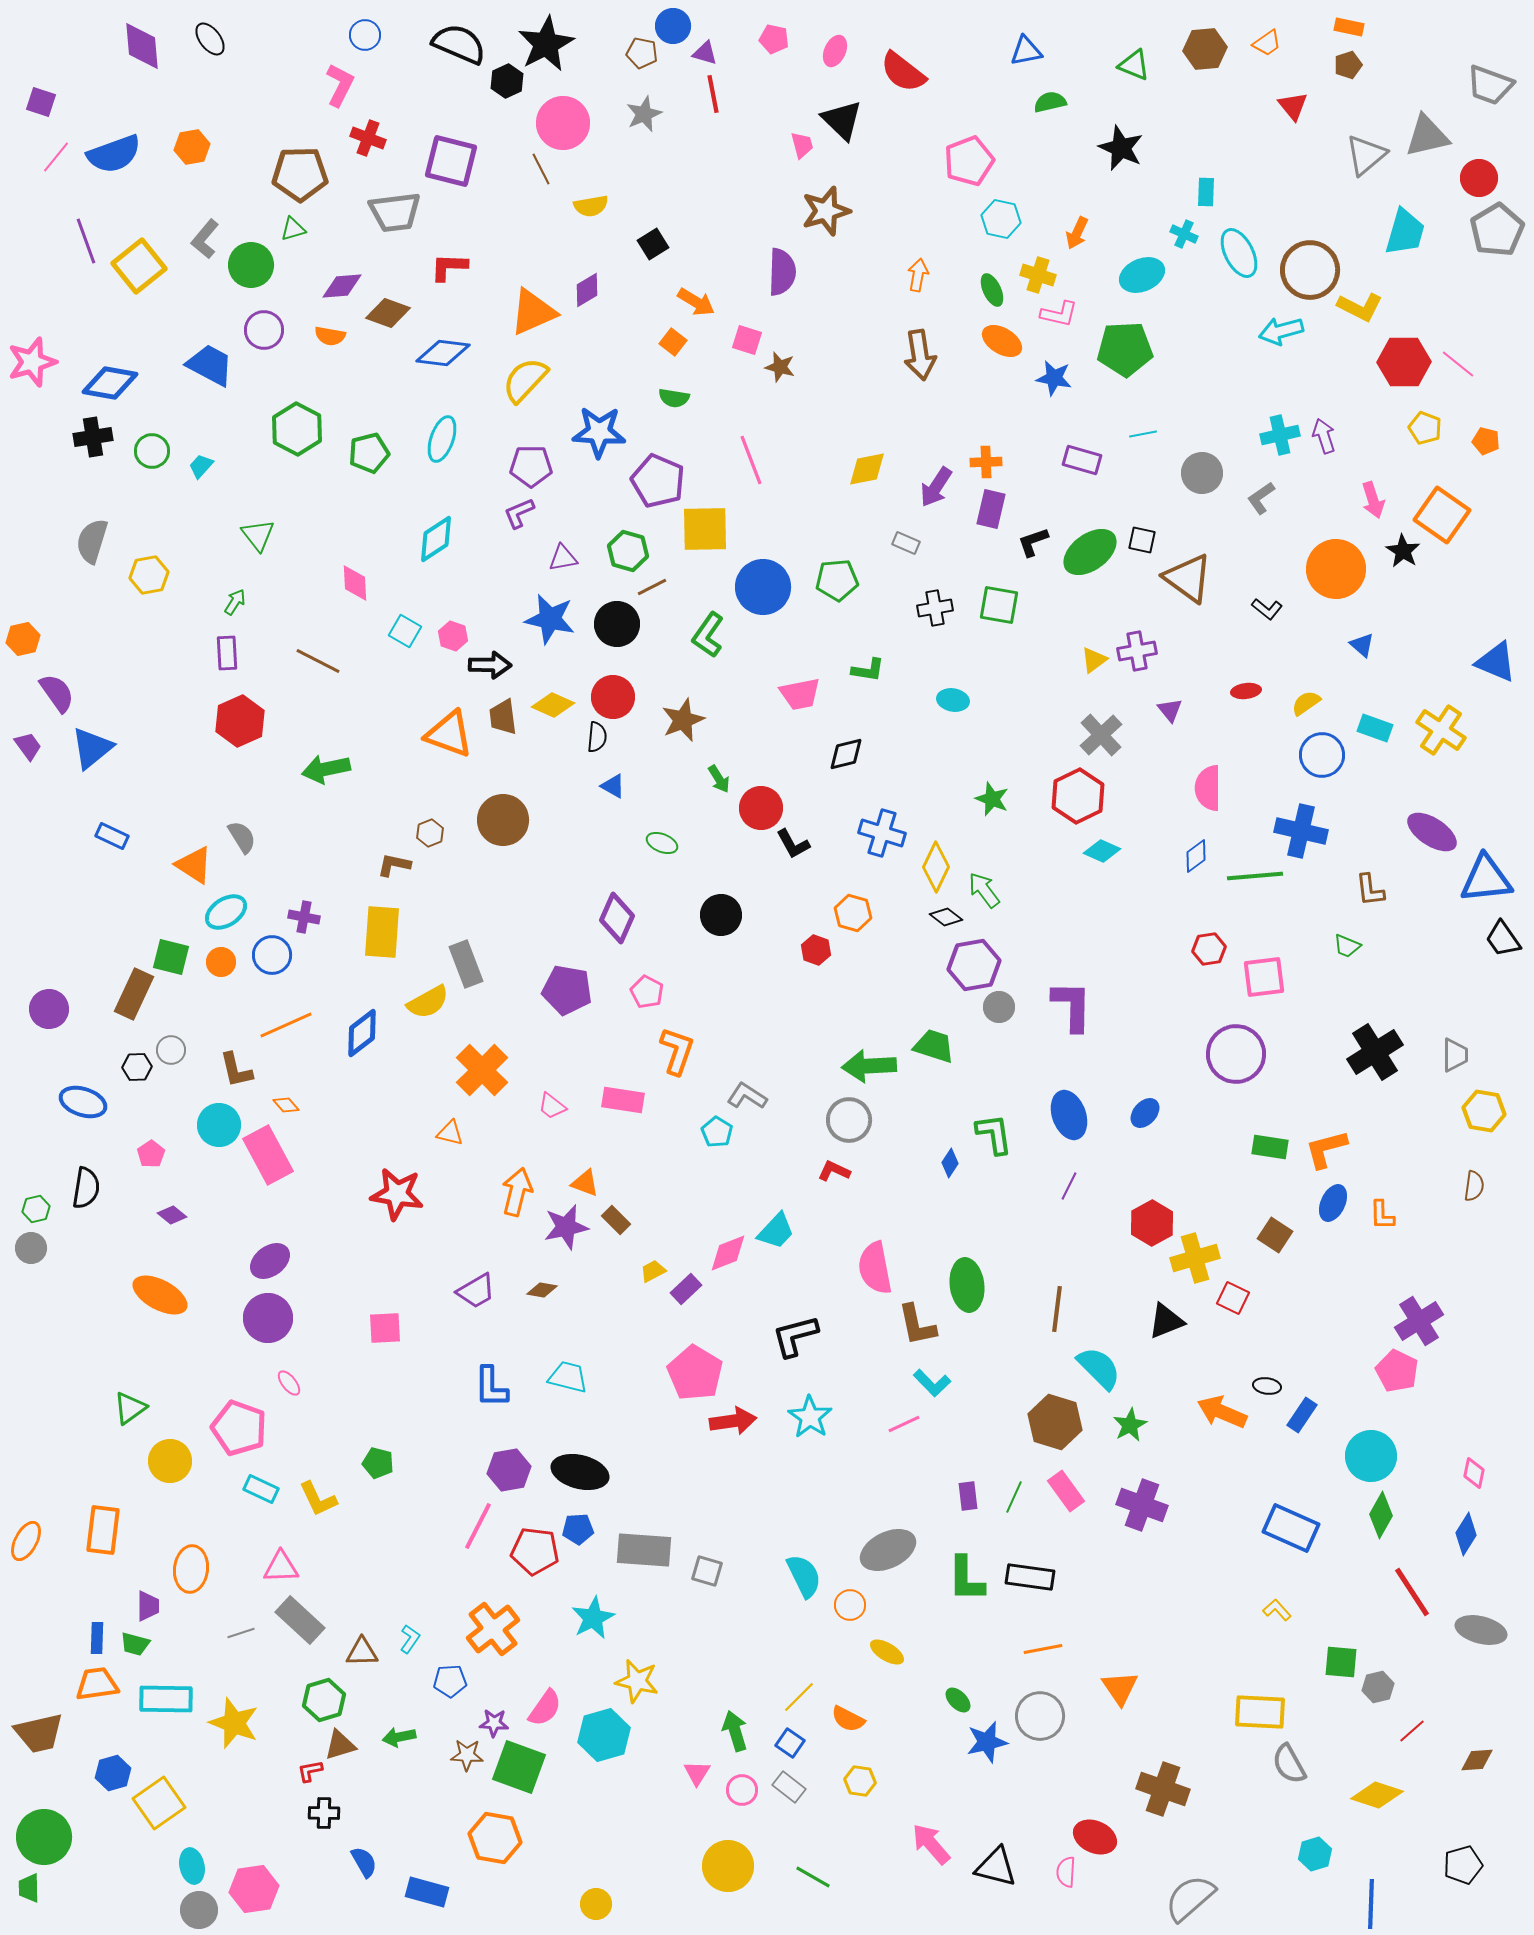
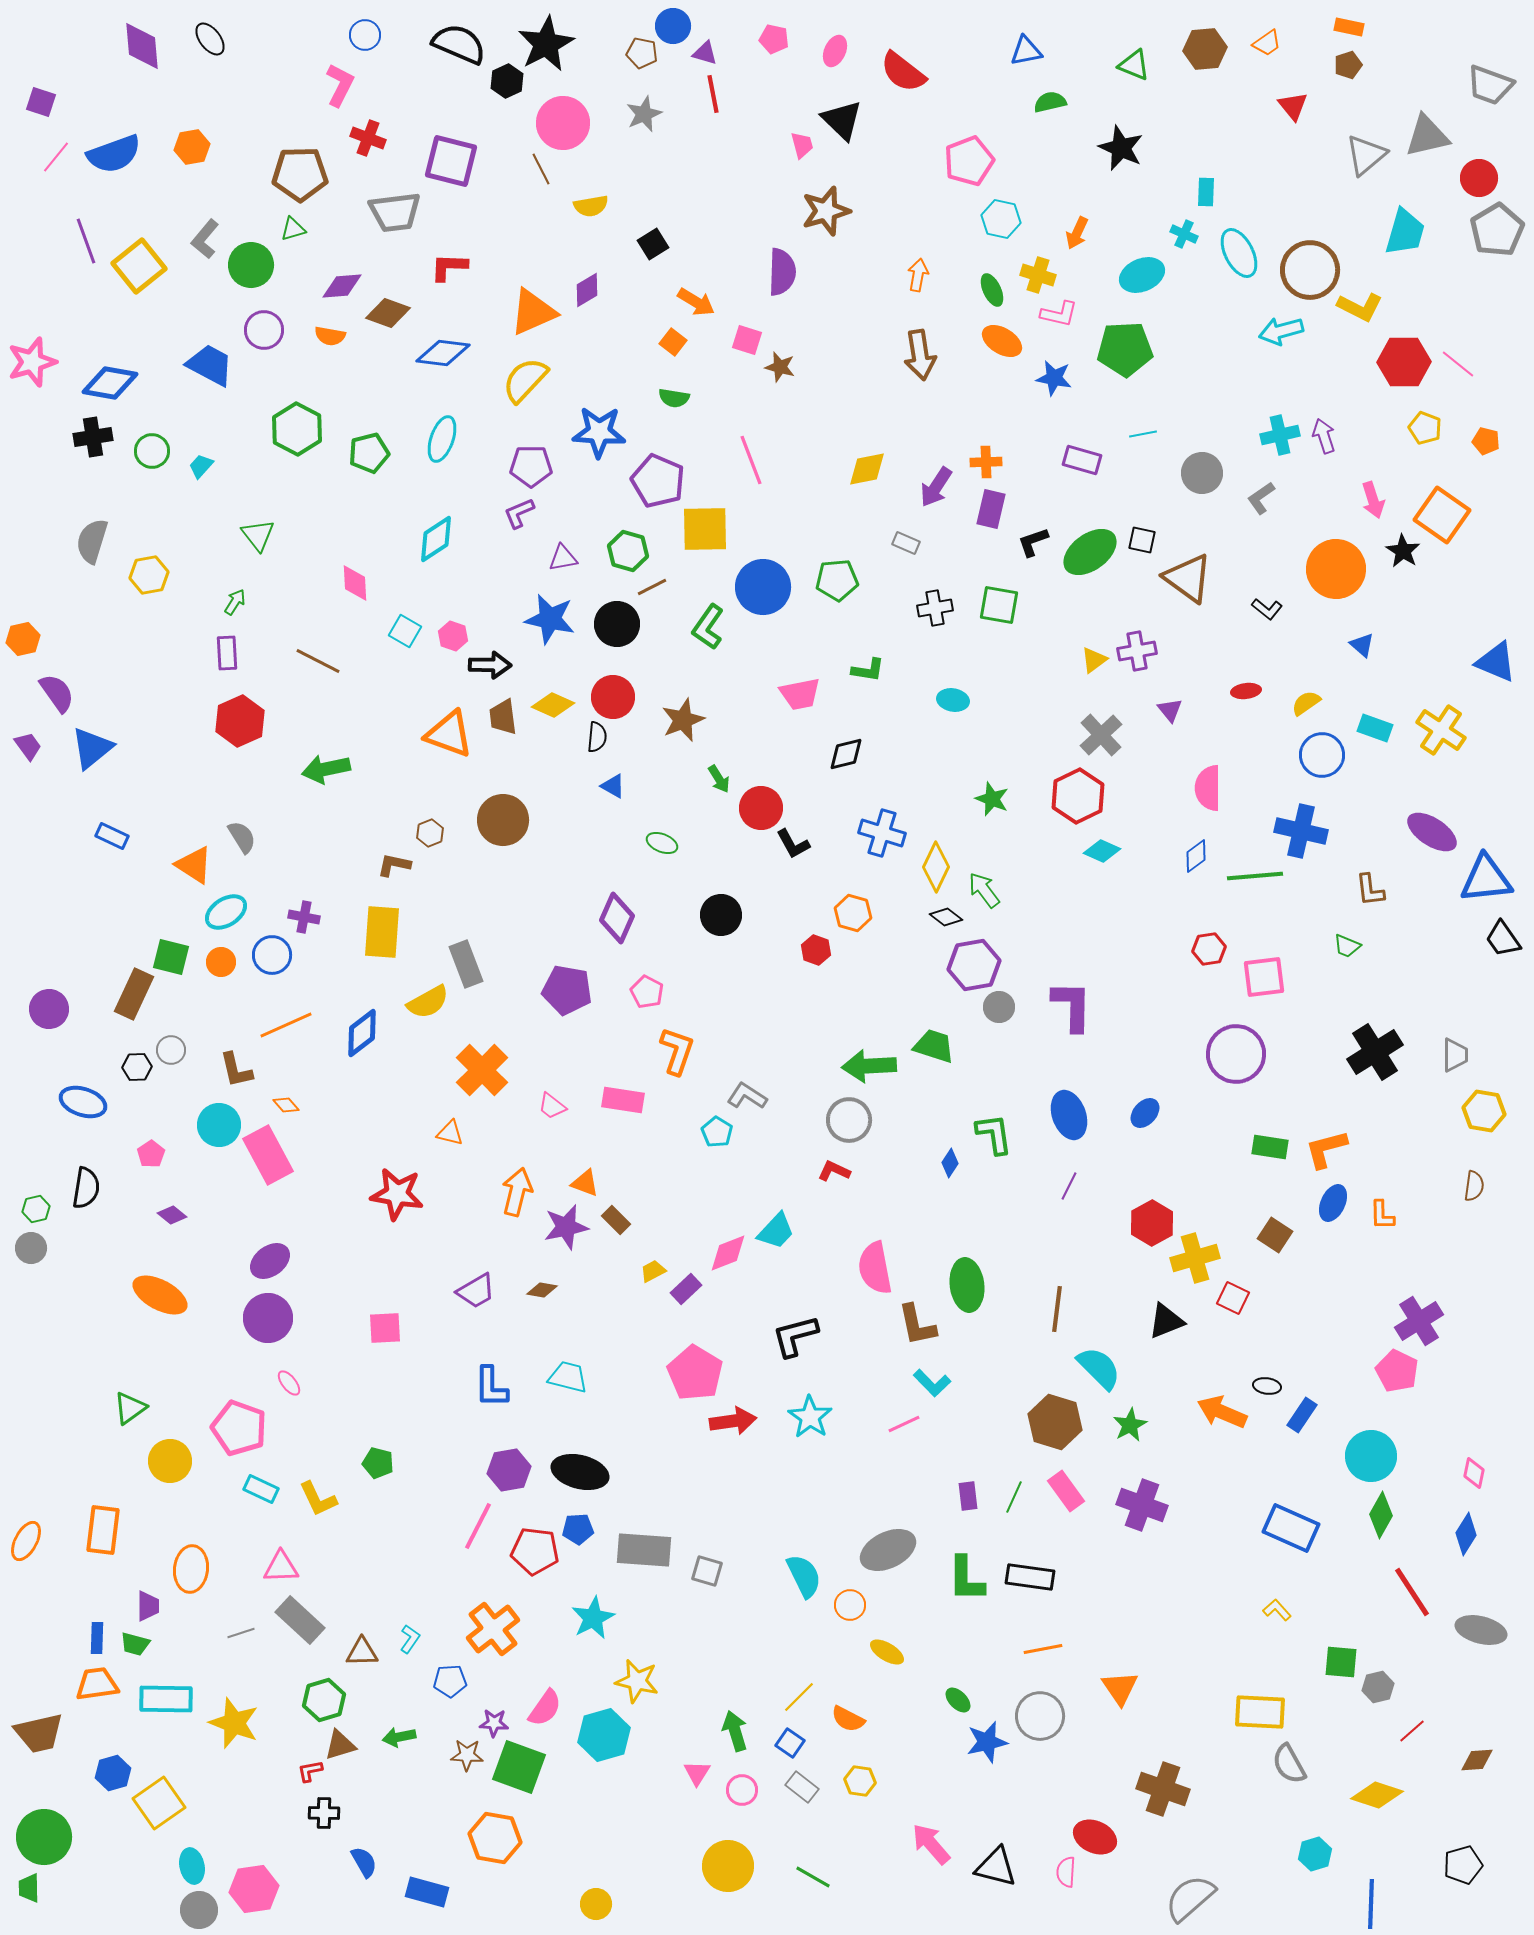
green L-shape at (708, 635): moved 8 px up
gray rectangle at (789, 1787): moved 13 px right
